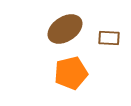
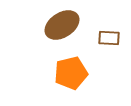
brown ellipse: moved 3 px left, 4 px up
